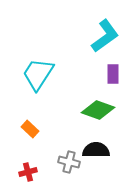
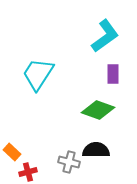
orange rectangle: moved 18 px left, 23 px down
